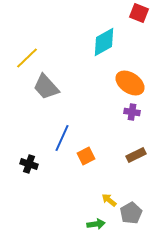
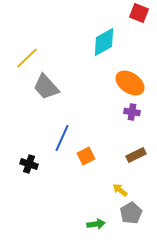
yellow arrow: moved 11 px right, 10 px up
